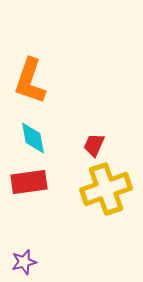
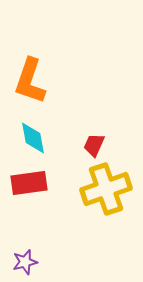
red rectangle: moved 1 px down
purple star: moved 1 px right
